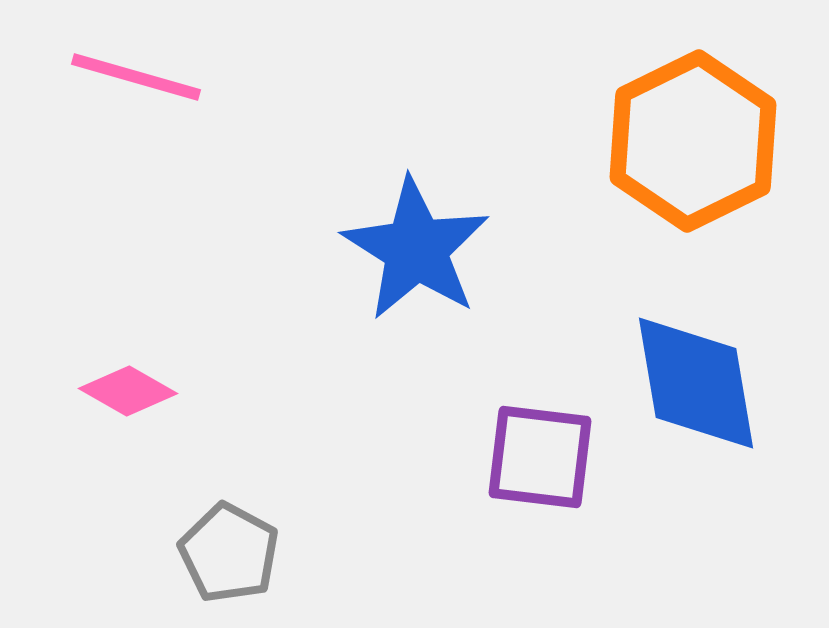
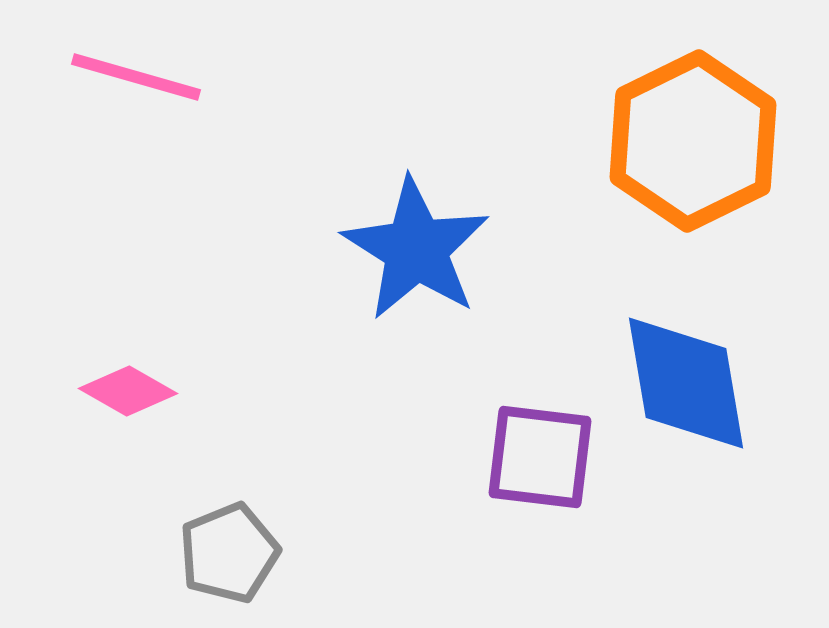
blue diamond: moved 10 px left
gray pentagon: rotated 22 degrees clockwise
